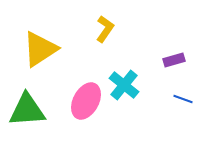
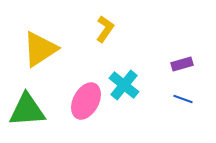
purple rectangle: moved 8 px right, 4 px down
